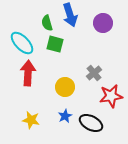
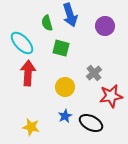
purple circle: moved 2 px right, 3 px down
green square: moved 6 px right, 4 px down
yellow star: moved 7 px down
